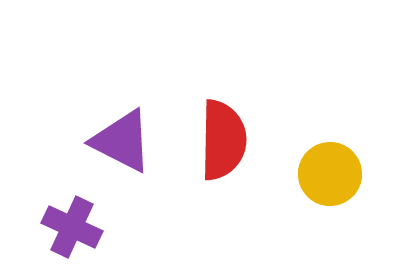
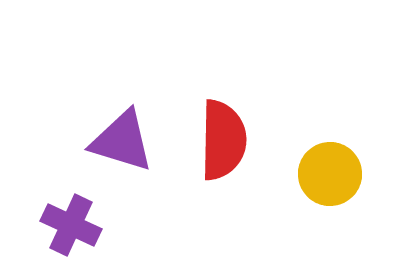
purple triangle: rotated 10 degrees counterclockwise
purple cross: moved 1 px left, 2 px up
